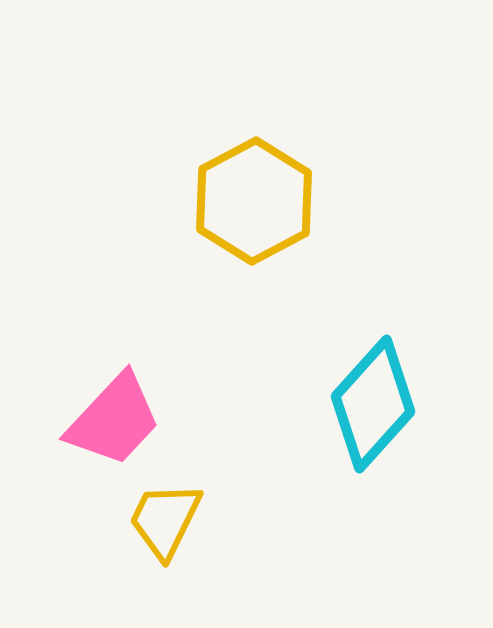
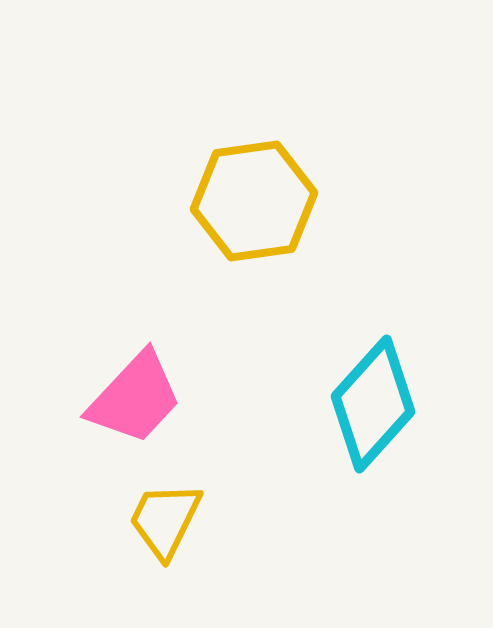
yellow hexagon: rotated 20 degrees clockwise
pink trapezoid: moved 21 px right, 22 px up
